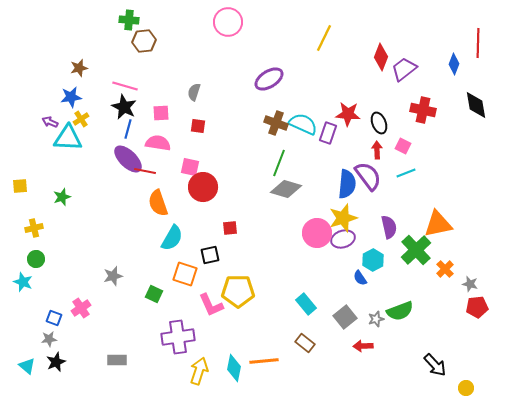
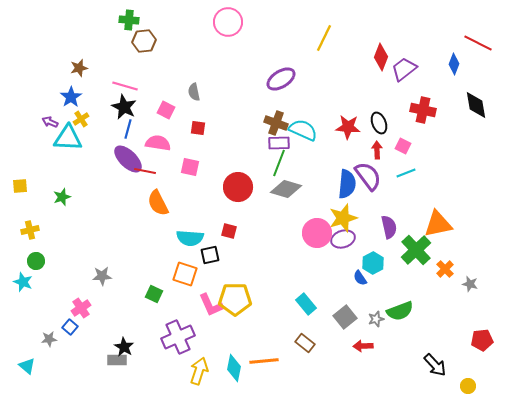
red line at (478, 43): rotated 64 degrees counterclockwise
purple ellipse at (269, 79): moved 12 px right
gray semicircle at (194, 92): rotated 30 degrees counterclockwise
blue star at (71, 97): rotated 25 degrees counterclockwise
pink square at (161, 113): moved 5 px right, 3 px up; rotated 30 degrees clockwise
red star at (348, 114): moved 13 px down
cyan semicircle at (303, 124): moved 6 px down
red square at (198, 126): moved 2 px down
purple rectangle at (328, 133): moved 49 px left, 10 px down; rotated 70 degrees clockwise
red circle at (203, 187): moved 35 px right
orange semicircle at (158, 203): rotated 8 degrees counterclockwise
yellow cross at (34, 228): moved 4 px left, 2 px down
red square at (230, 228): moved 1 px left, 3 px down; rotated 21 degrees clockwise
cyan semicircle at (172, 238): moved 18 px right; rotated 64 degrees clockwise
green circle at (36, 259): moved 2 px down
cyan hexagon at (373, 260): moved 3 px down
gray star at (113, 276): moved 11 px left; rotated 12 degrees clockwise
yellow pentagon at (238, 291): moved 3 px left, 8 px down
red pentagon at (477, 307): moved 5 px right, 33 px down
blue square at (54, 318): moved 16 px right, 9 px down; rotated 21 degrees clockwise
purple cross at (178, 337): rotated 16 degrees counterclockwise
black star at (56, 362): moved 68 px right, 15 px up; rotated 18 degrees counterclockwise
yellow circle at (466, 388): moved 2 px right, 2 px up
